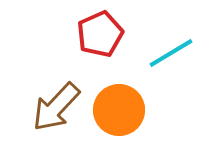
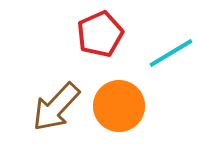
orange circle: moved 4 px up
